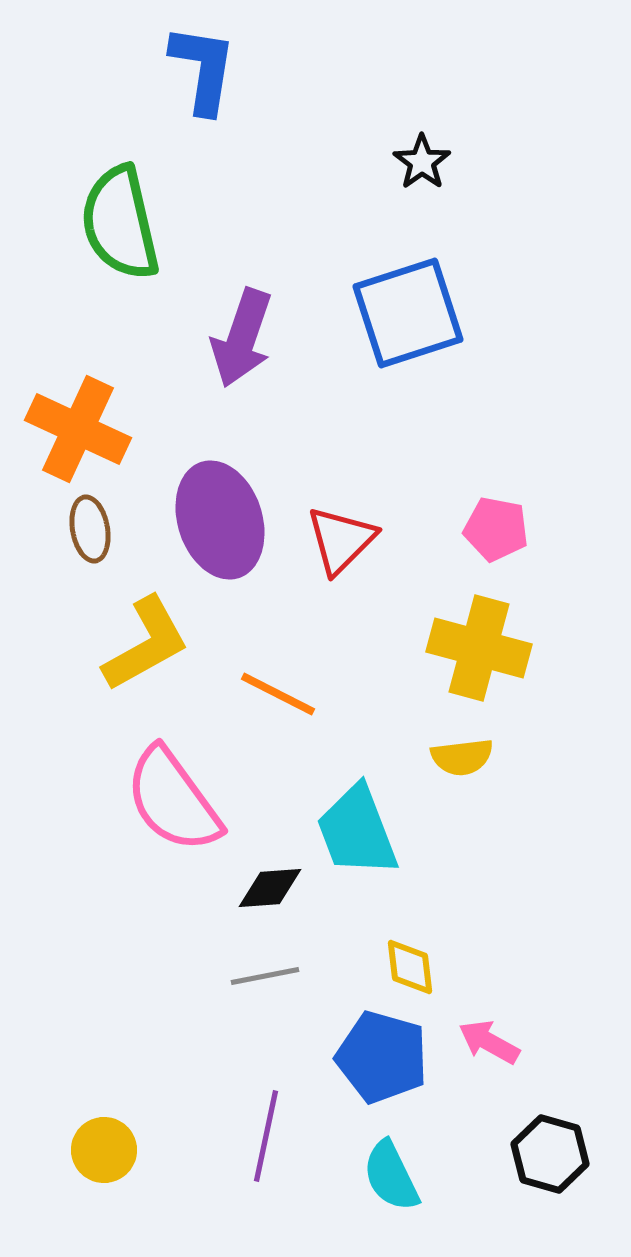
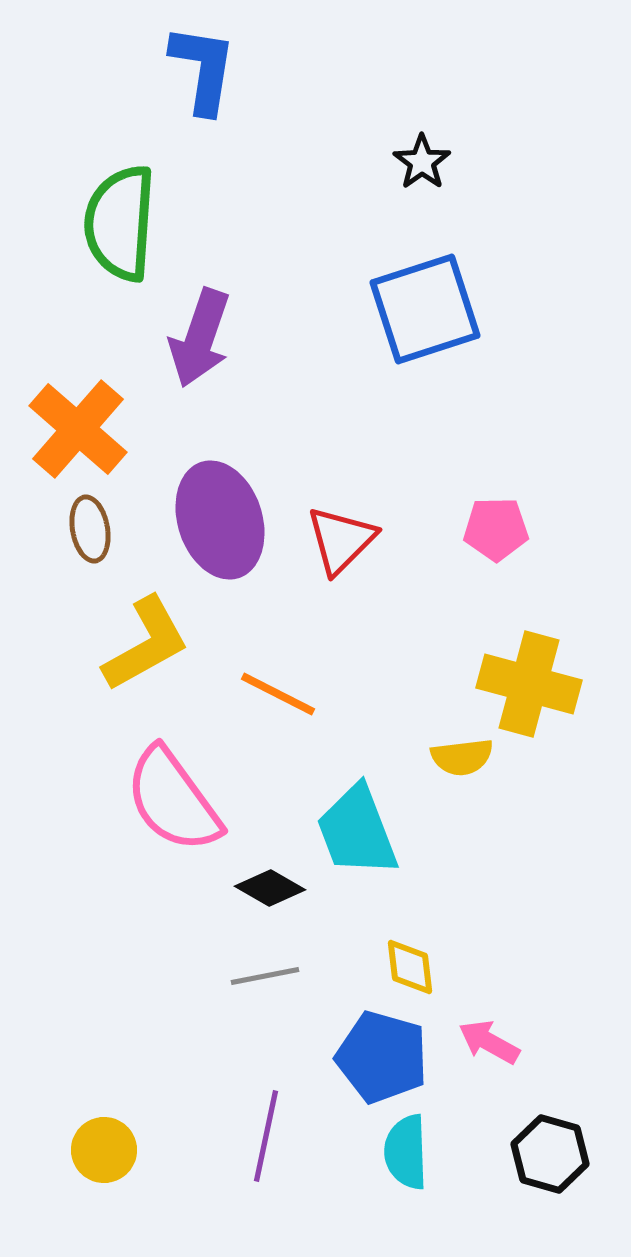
green semicircle: rotated 17 degrees clockwise
blue square: moved 17 px right, 4 px up
purple arrow: moved 42 px left
orange cross: rotated 16 degrees clockwise
pink pentagon: rotated 12 degrees counterclockwise
yellow cross: moved 50 px right, 36 px down
black diamond: rotated 34 degrees clockwise
cyan semicircle: moved 15 px right, 24 px up; rotated 24 degrees clockwise
